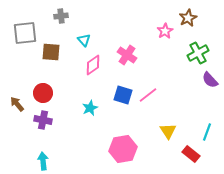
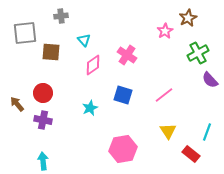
pink line: moved 16 px right
